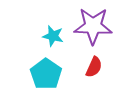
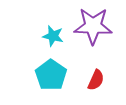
red semicircle: moved 2 px right, 13 px down
cyan pentagon: moved 5 px right, 1 px down
